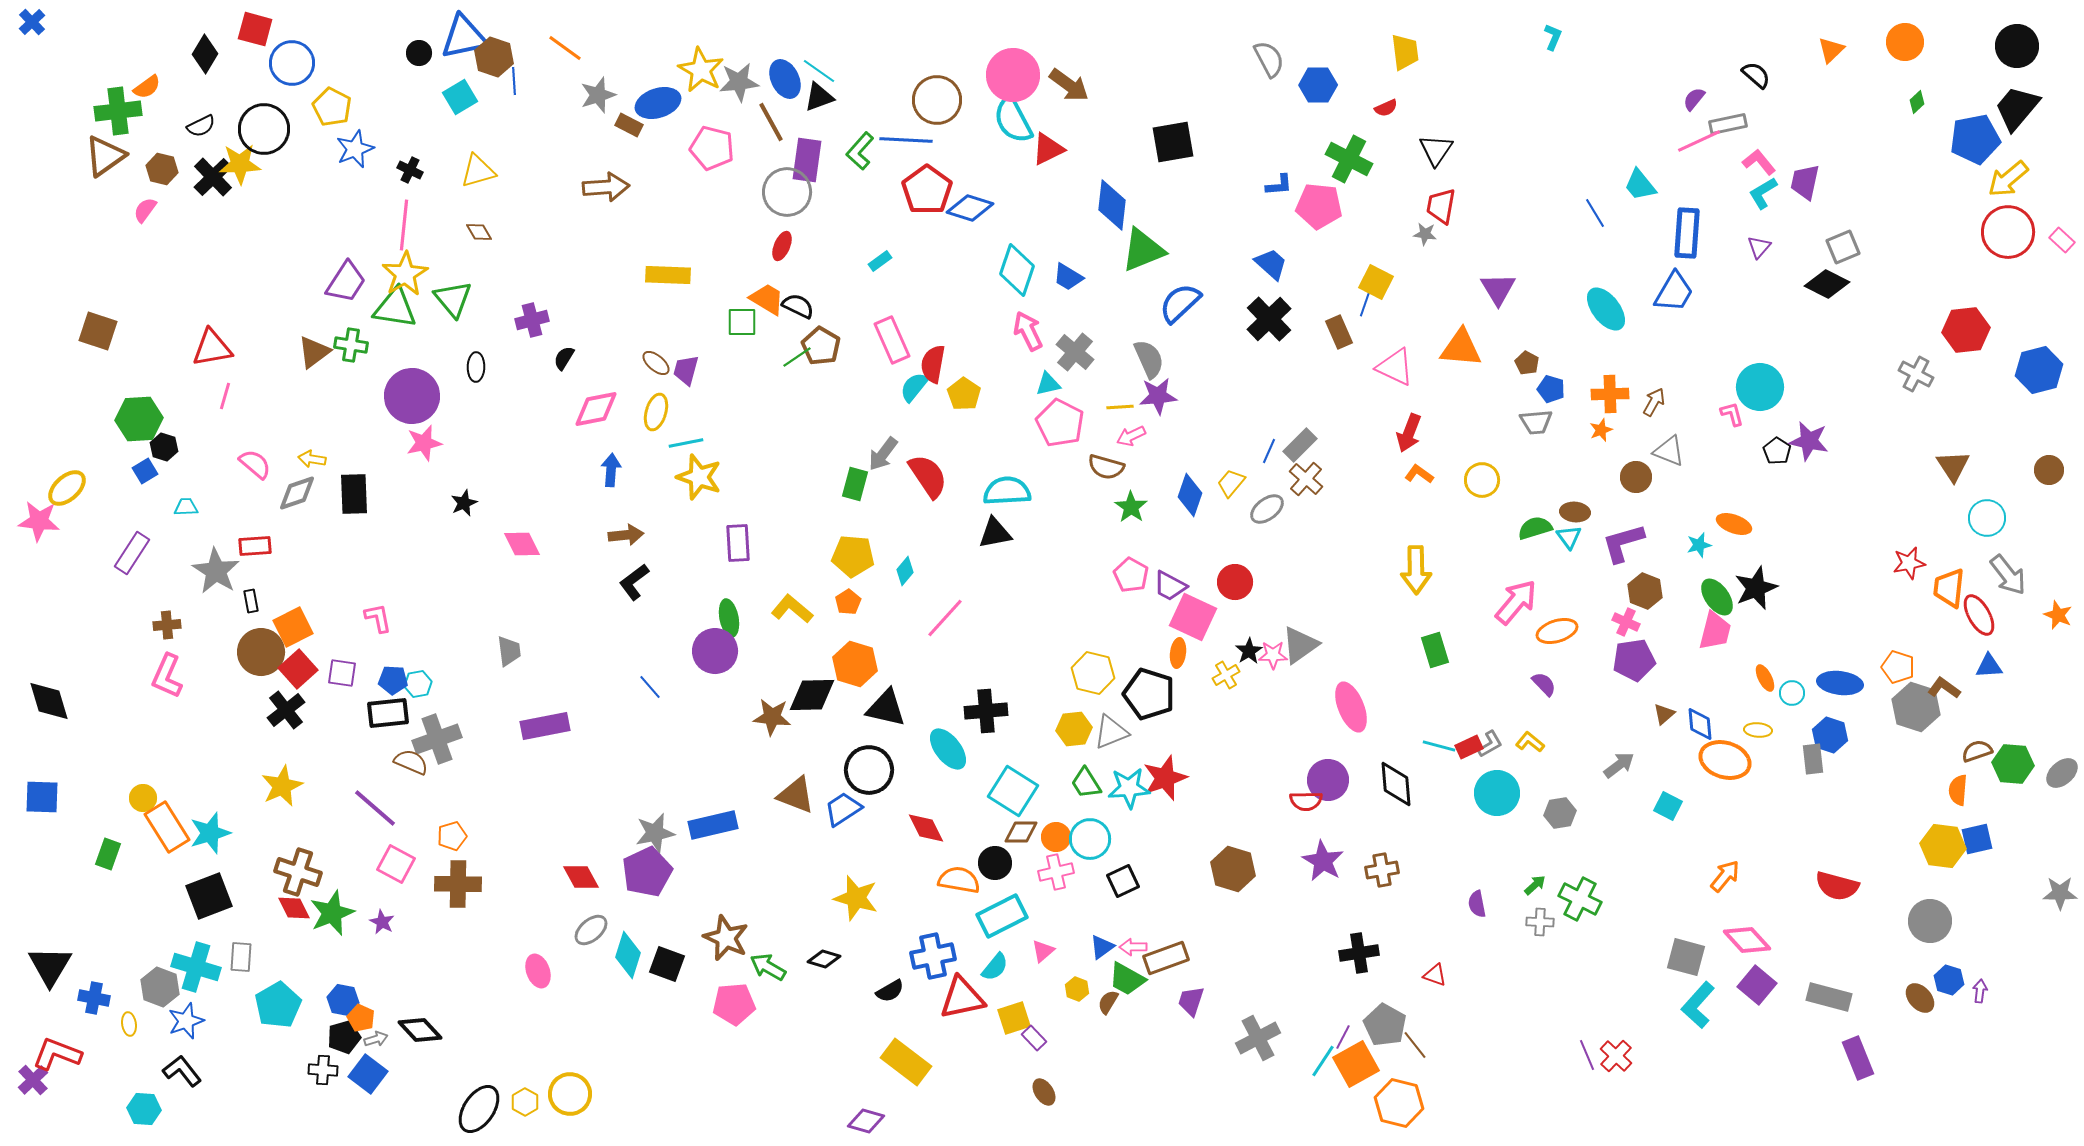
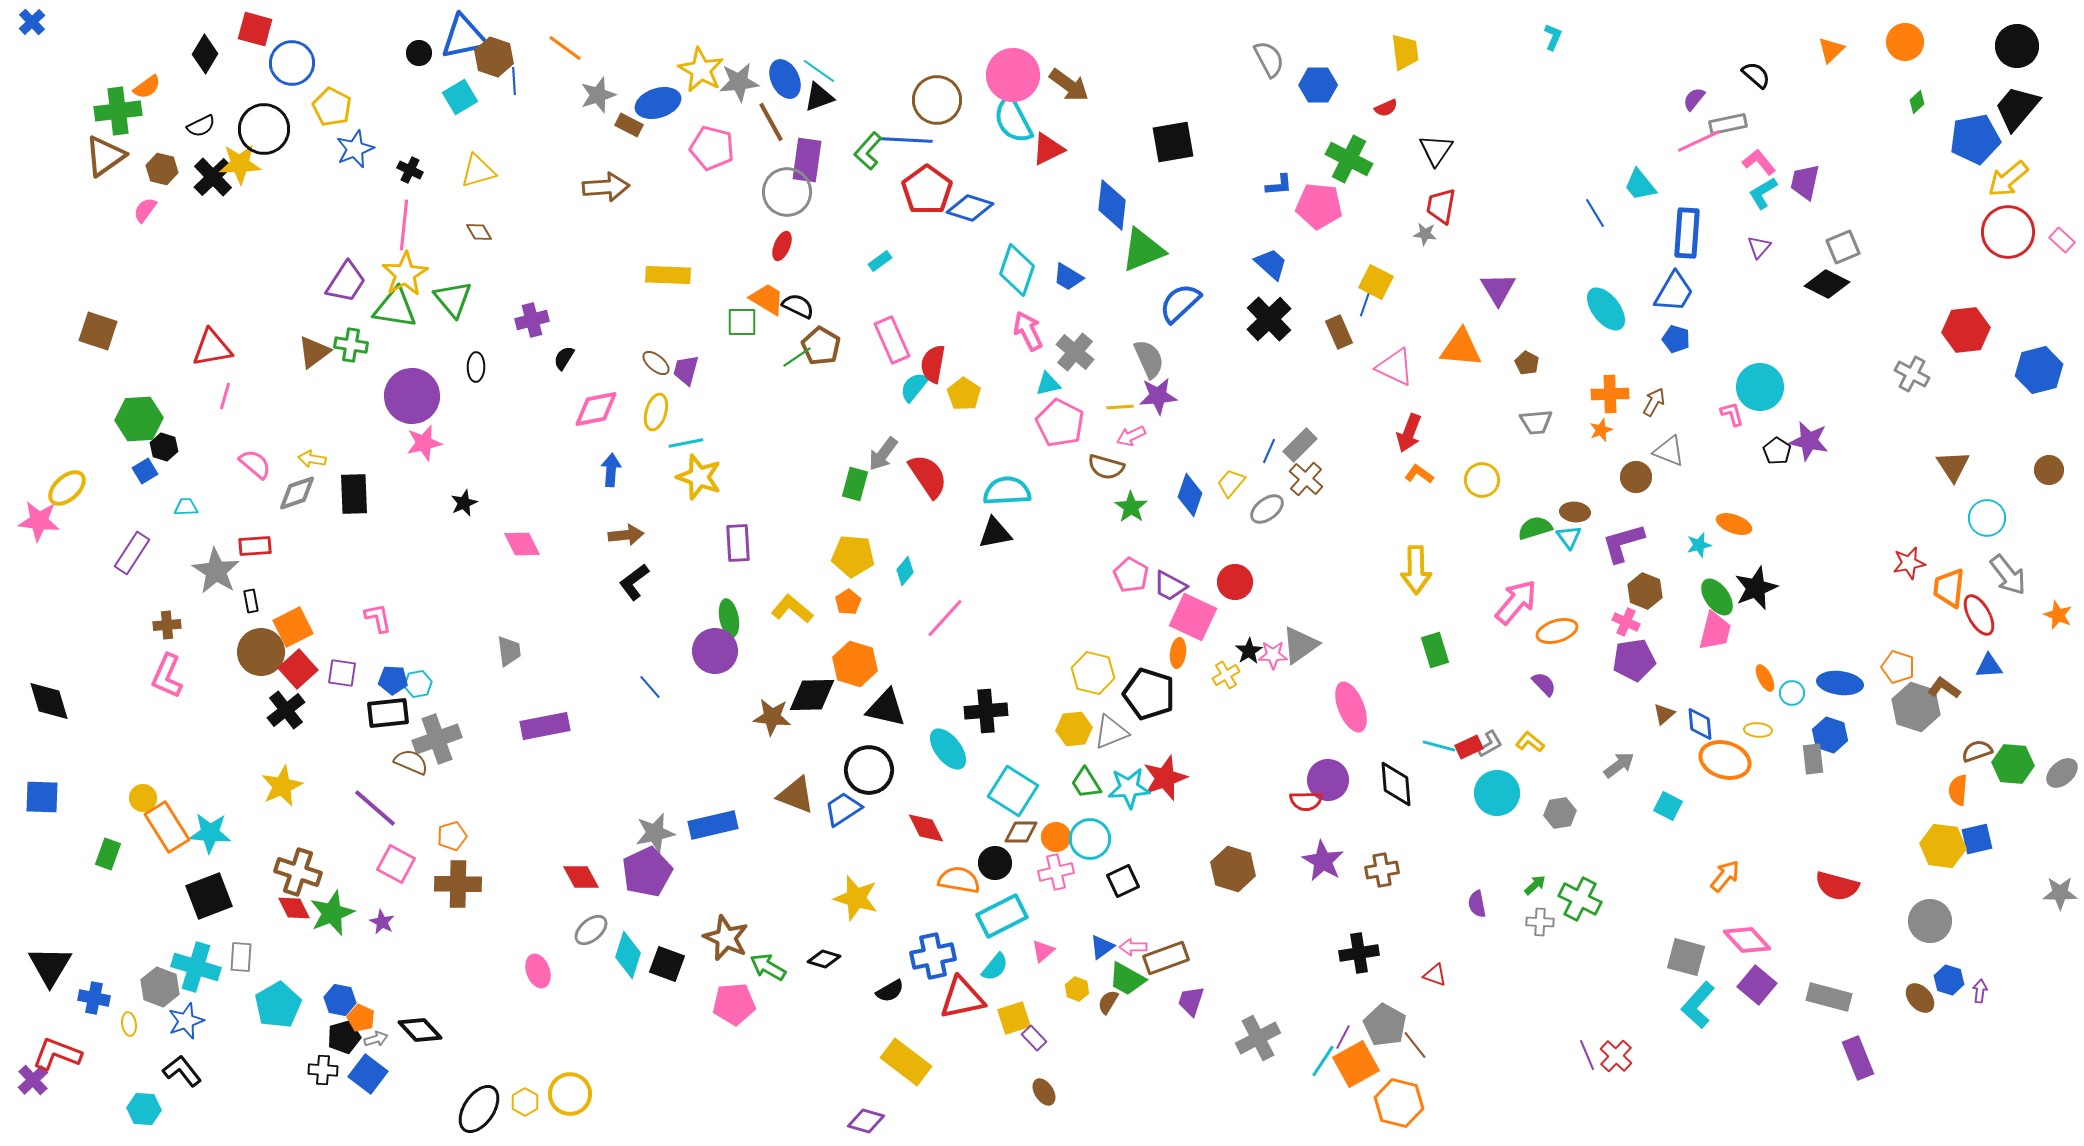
green L-shape at (860, 151): moved 8 px right
gray cross at (1916, 374): moved 4 px left
blue pentagon at (1551, 389): moved 125 px right, 50 px up
cyan star at (210, 833): rotated 21 degrees clockwise
blue hexagon at (343, 1000): moved 3 px left
